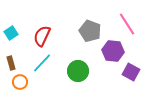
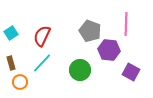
pink line: moved 1 px left; rotated 35 degrees clockwise
purple hexagon: moved 4 px left, 1 px up
green circle: moved 2 px right, 1 px up
